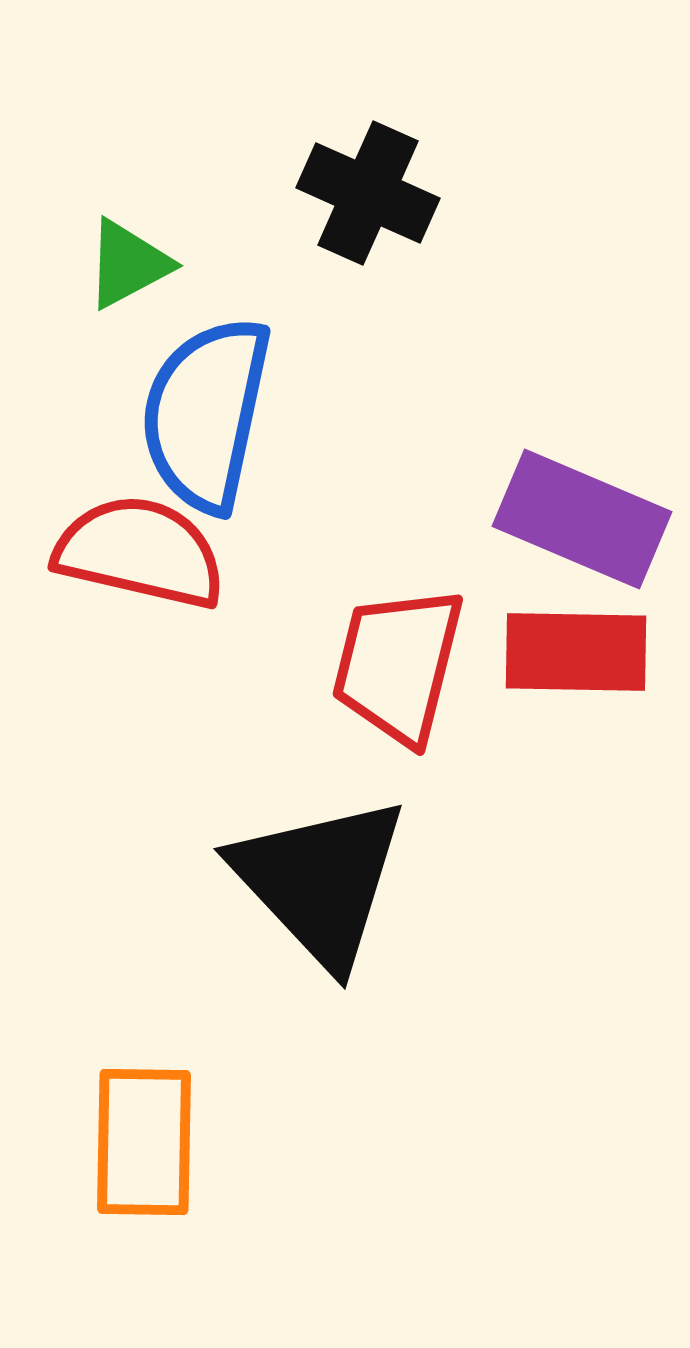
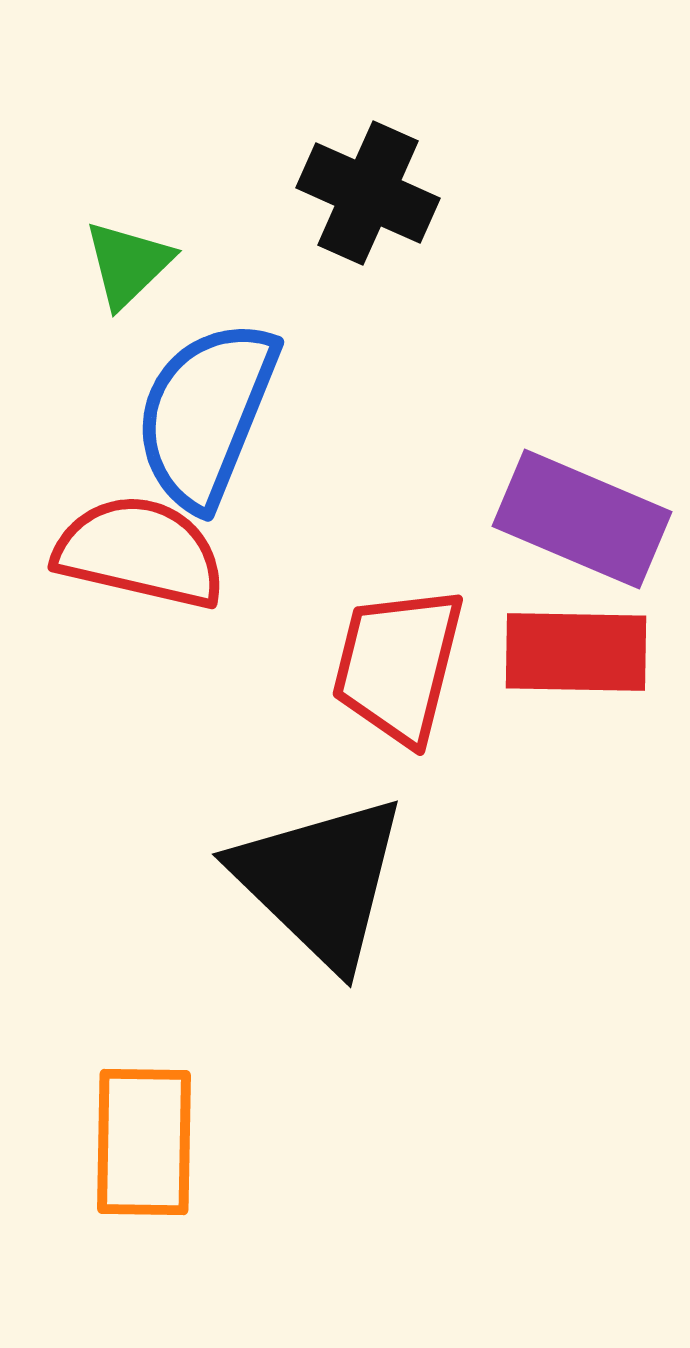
green triangle: rotated 16 degrees counterclockwise
blue semicircle: rotated 10 degrees clockwise
black triangle: rotated 3 degrees counterclockwise
